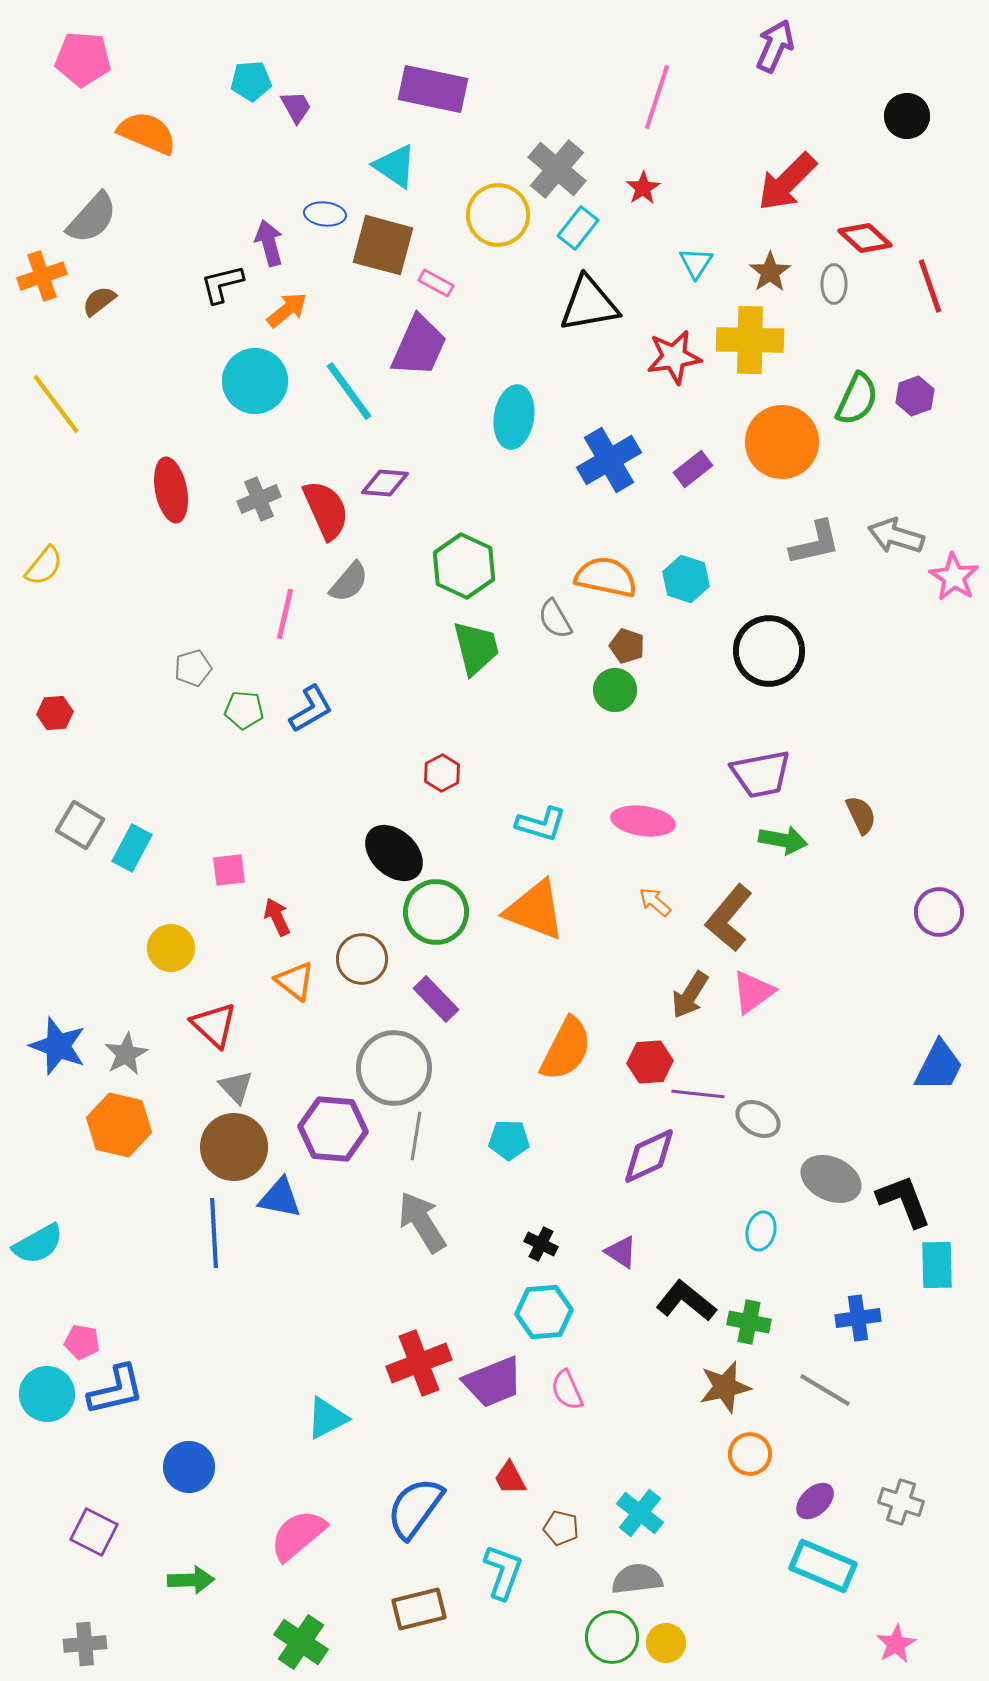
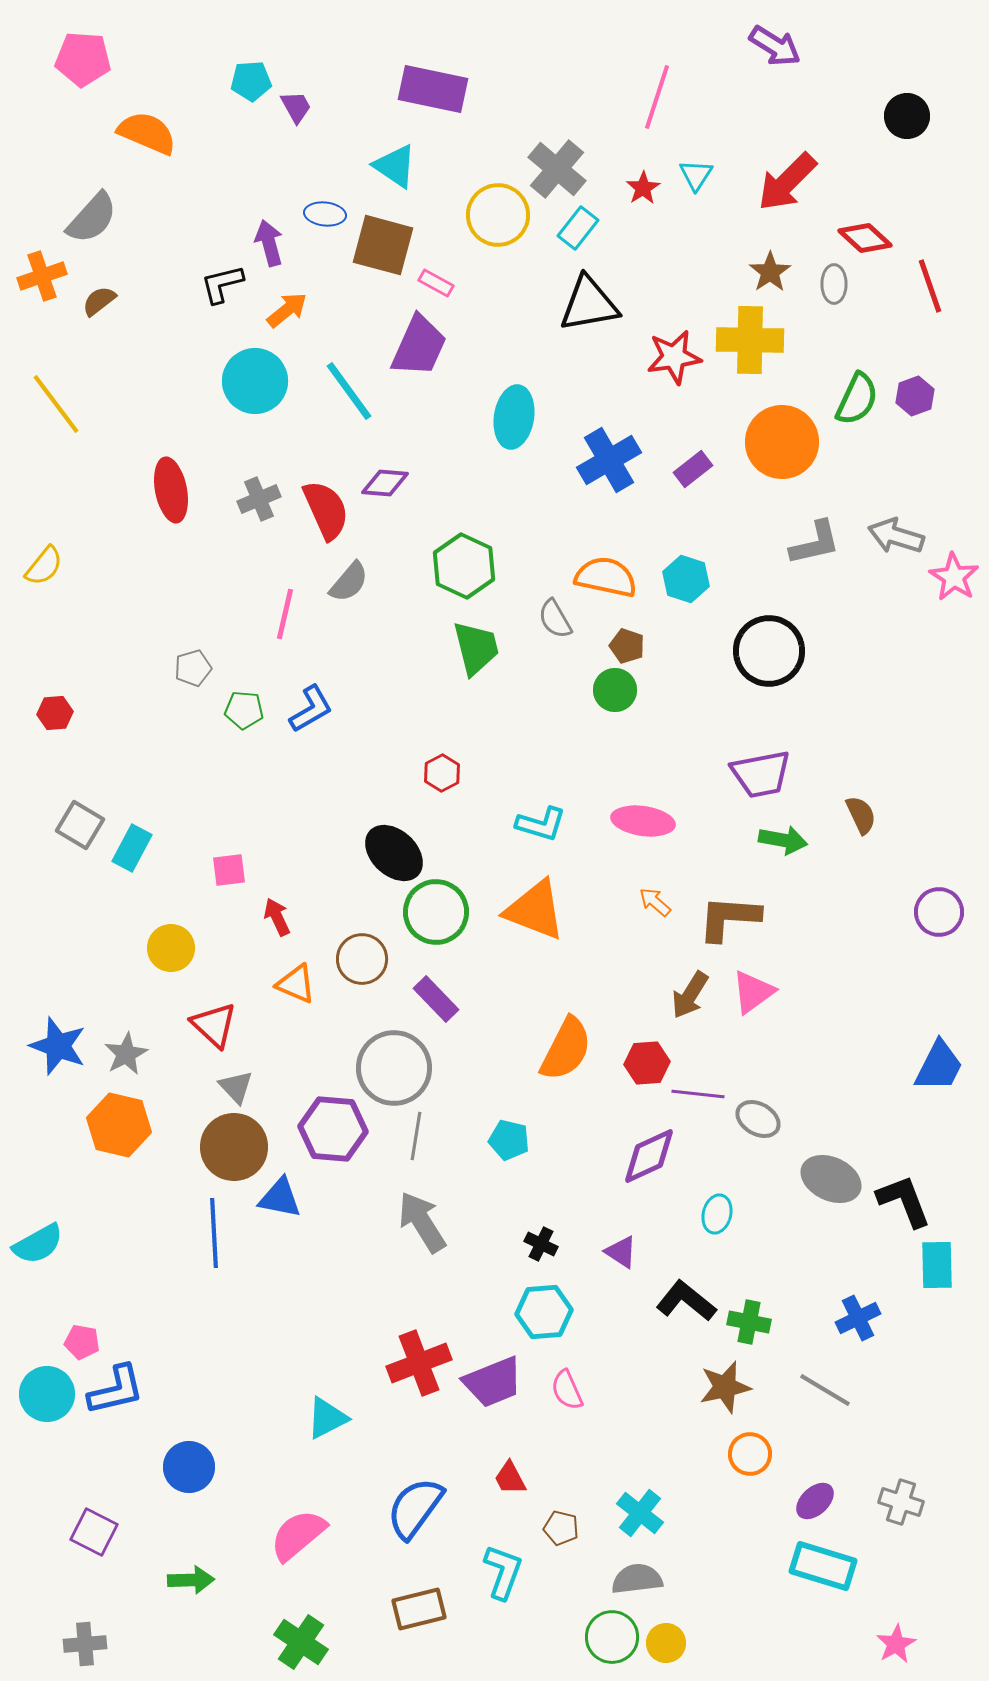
purple arrow at (775, 46): rotated 98 degrees clockwise
cyan triangle at (696, 263): moved 88 px up
brown L-shape at (729, 918): rotated 54 degrees clockwise
orange triangle at (295, 981): moved 1 px right, 3 px down; rotated 15 degrees counterclockwise
red hexagon at (650, 1062): moved 3 px left, 1 px down
cyan pentagon at (509, 1140): rotated 12 degrees clockwise
cyan ellipse at (761, 1231): moved 44 px left, 17 px up
blue cross at (858, 1318): rotated 18 degrees counterclockwise
cyan rectangle at (823, 1566): rotated 6 degrees counterclockwise
